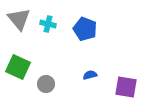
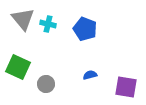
gray triangle: moved 4 px right
